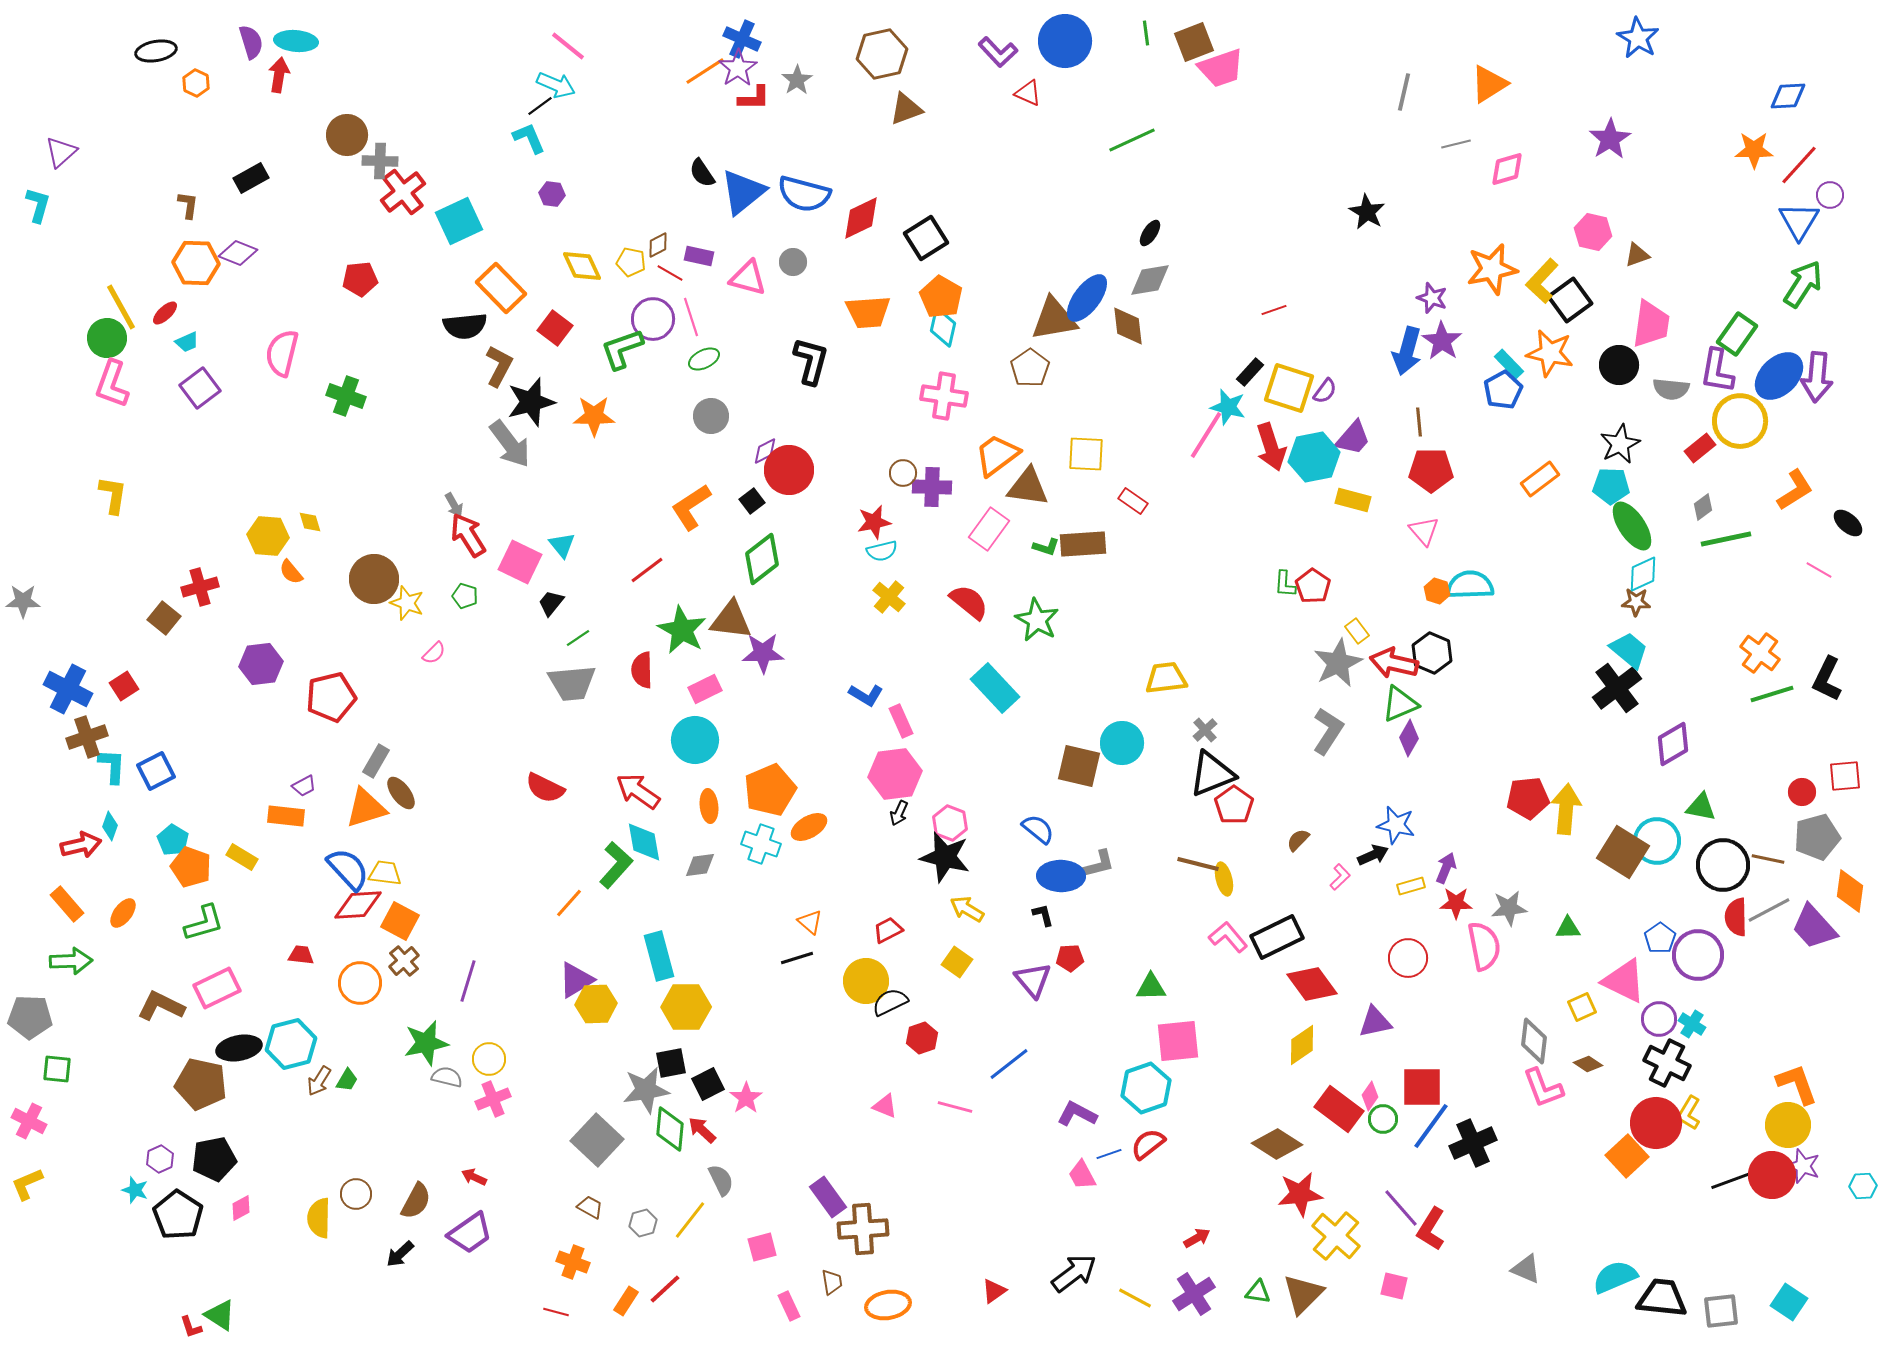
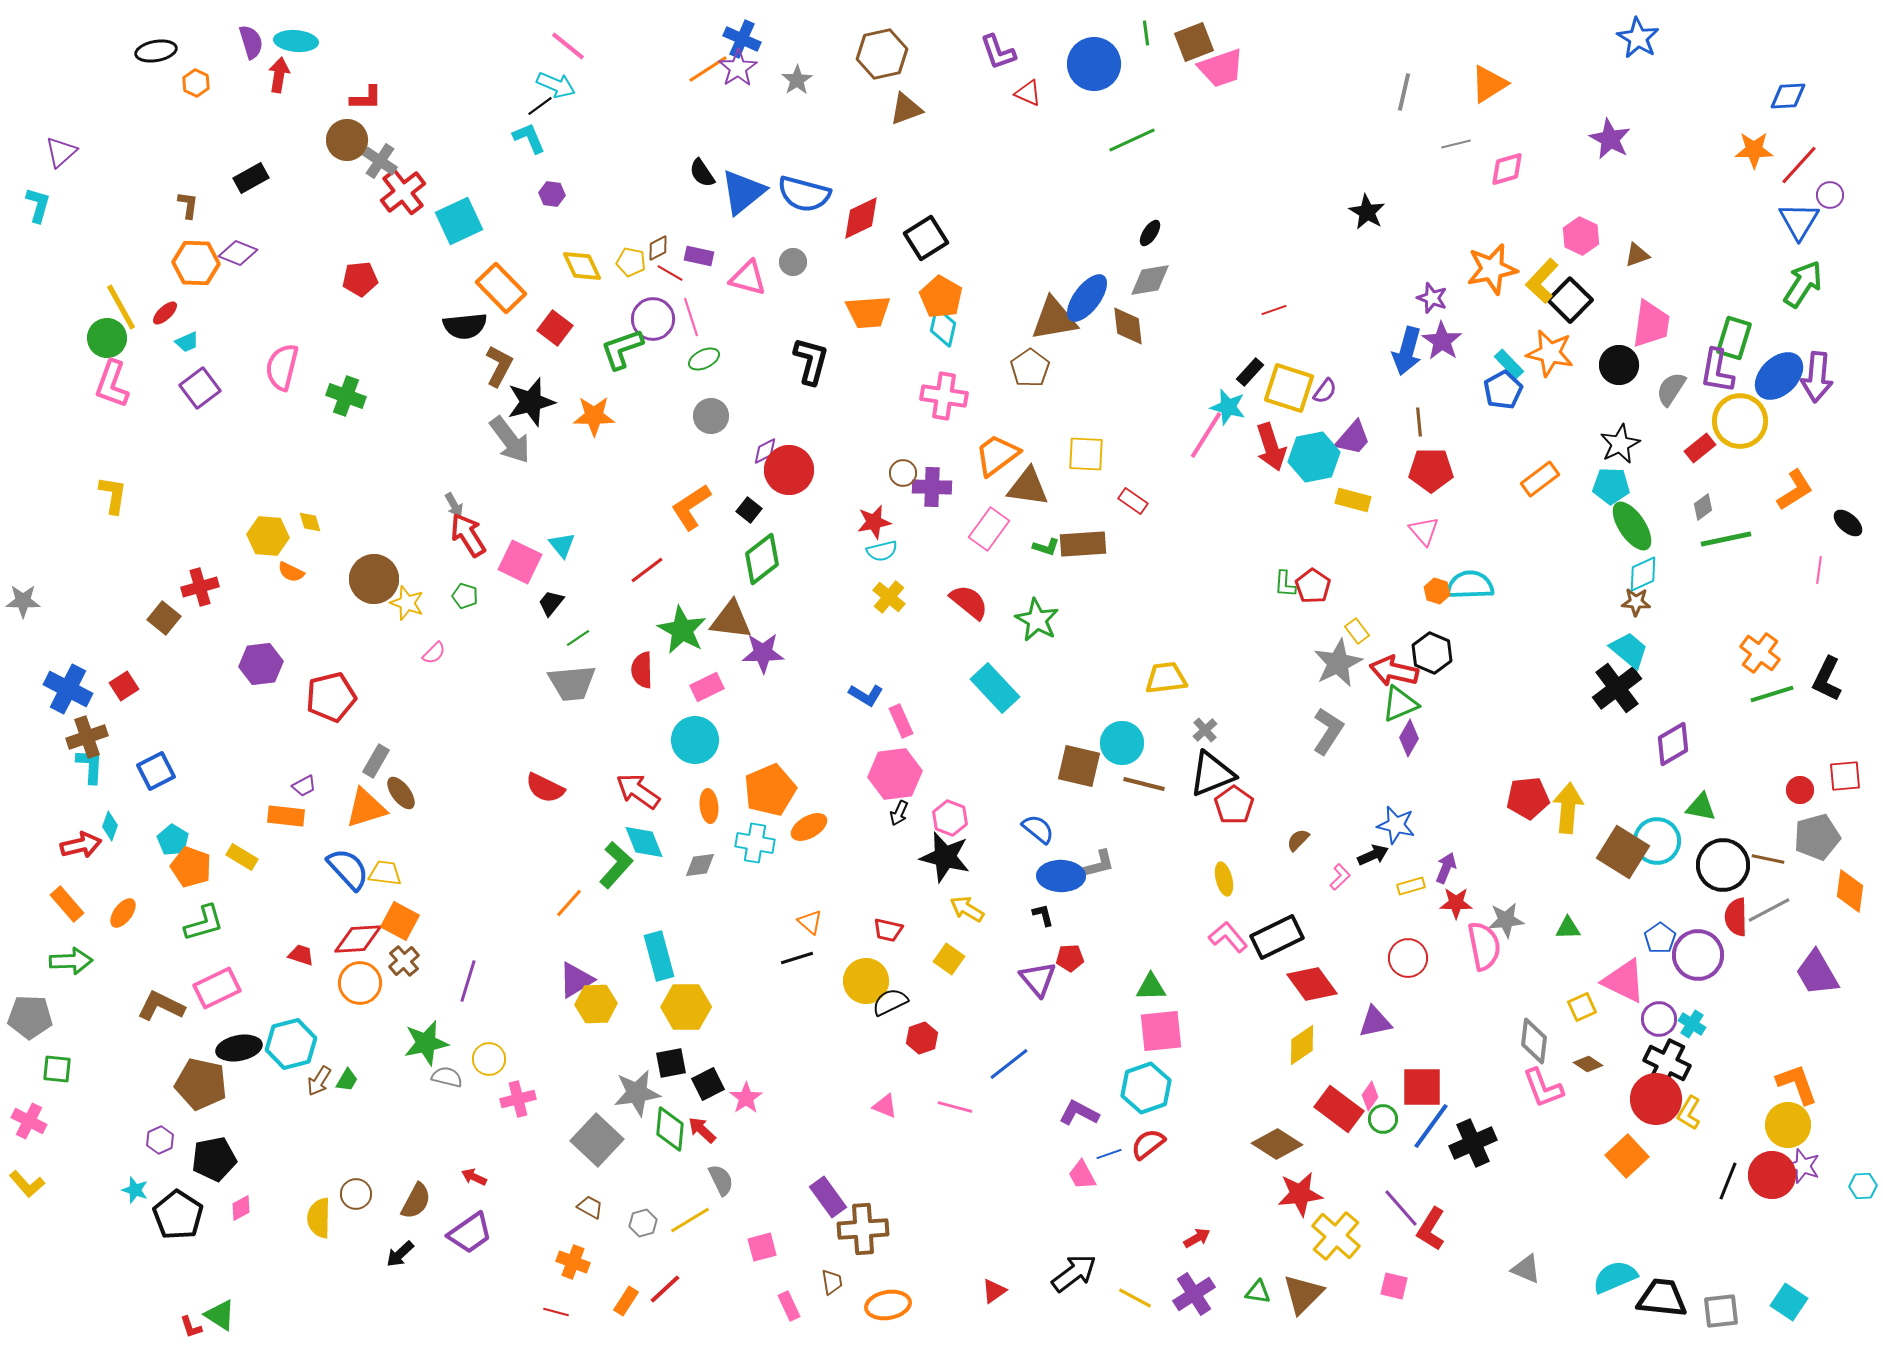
blue circle at (1065, 41): moved 29 px right, 23 px down
purple L-shape at (998, 52): rotated 24 degrees clockwise
orange line at (705, 71): moved 3 px right, 2 px up
red L-shape at (754, 98): moved 388 px left
brown circle at (347, 135): moved 5 px down
purple star at (1610, 139): rotated 12 degrees counterclockwise
gray cross at (380, 161): rotated 32 degrees clockwise
pink hexagon at (1593, 232): moved 12 px left, 4 px down; rotated 12 degrees clockwise
brown diamond at (658, 245): moved 3 px down
black square at (1570, 300): rotated 9 degrees counterclockwise
green rectangle at (1737, 334): moved 3 px left, 4 px down; rotated 18 degrees counterclockwise
pink semicircle at (282, 353): moved 14 px down
gray semicircle at (1671, 389): rotated 117 degrees clockwise
gray arrow at (510, 444): moved 4 px up
black square at (752, 501): moved 3 px left, 9 px down; rotated 15 degrees counterclockwise
pink line at (1819, 570): rotated 68 degrees clockwise
orange semicircle at (291, 572): rotated 24 degrees counterclockwise
red arrow at (1394, 663): moved 8 px down
pink rectangle at (705, 689): moved 2 px right, 2 px up
cyan L-shape at (112, 766): moved 22 px left
red circle at (1802, 792): moved 2 px left, 2 px up
yellow arrow at (1566, 809): moved 2 px right, 1 px up
pink hexagon at (950, 823): moved 5 px up
cyan diamond at (644, 842): rotated 12 degrees counterclockwise
cyan cross at (761, 844): moved 6 px left, 1 px up; rotated 9 degrees counterclockwise
brown line at (1198, 864): moved 54 px left, 80 px up
red diamond at (358, 905): moved 34 px down
gray star at (1509, 908): moved 3 px left, 12 px down
purple trapezoid at (1814, 927): moved 3 px right, 46 px down; rotated 12 degrees clockwise
red trapezoid at (888, 930): rotated 140 degrees counterclockwise
red trapezoid at (301, 955): rotated 12 degrees clockwise
yellow square at (957, 962): moved 8 px left, 3 px up
purple triangle at (1033, 980): moved 5 px right, 1 px up
pink square at (1178, 1041): moved 17 px left, 10 px up
gray star at (646, 1090): moved 9 px left, 3 px down
pink cross at (493, 1099): moved 25 px right; rotated 8 degrees clockwise
purple L-shape at (1077, 1114): moved 2 px right, 1 px up
red circle at (1656, 1123): moved 24 px up
purple hexagon at (160, 1159): moved 19 px up
black line at (1730, 1181): moved 2 px left; rotated 48 degrees counterclockwise
yellow L-shape at (27, 1184): rotated 108 degrees counterclockwise
yellow line at (690, 1220): rotated 21 degrees clockwise
